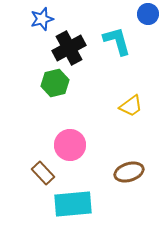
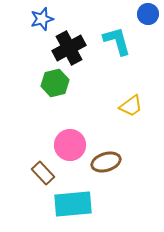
brown ellipse: moved 23 px left, 10 px up
